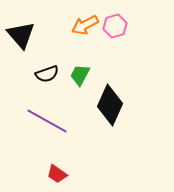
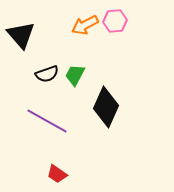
pink hexagon: moved 5 px up; rotated 10 degrees clockwise
green trapezoid: moved 5 px left
black diamond: moved 4 px left, 2 px down
